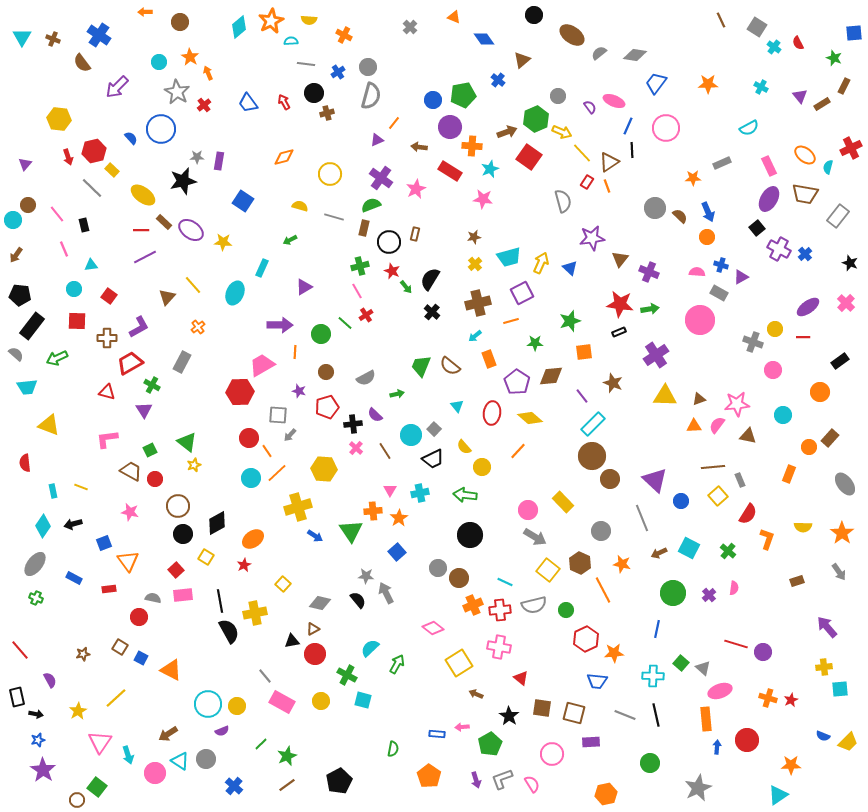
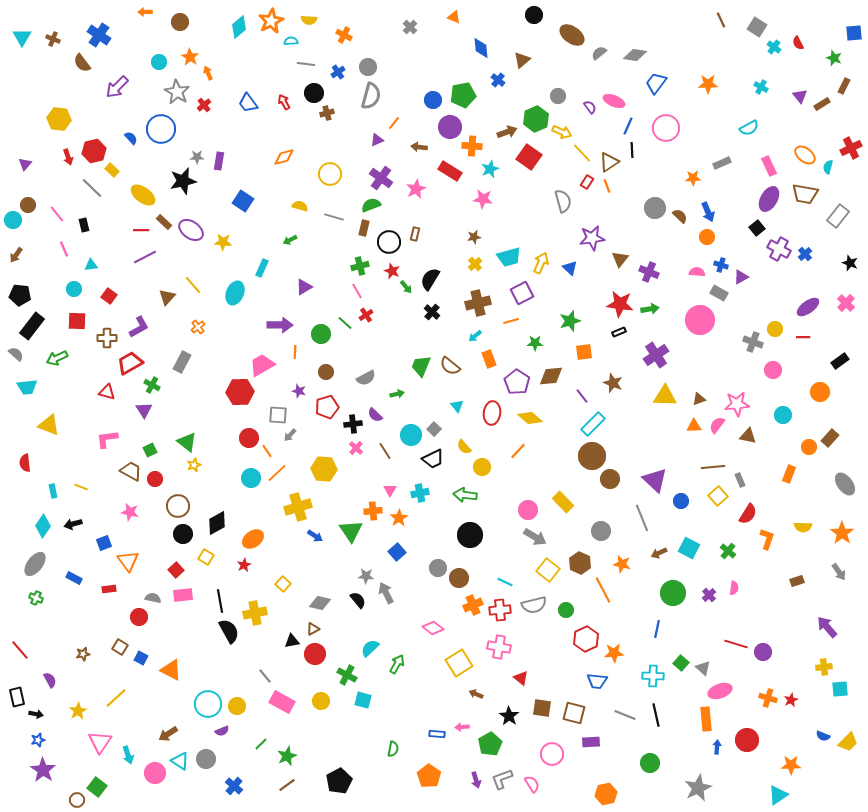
blue diamond at (484, 39): moved 3 px left, 9 px down; rotated 30 degrees clockwise
